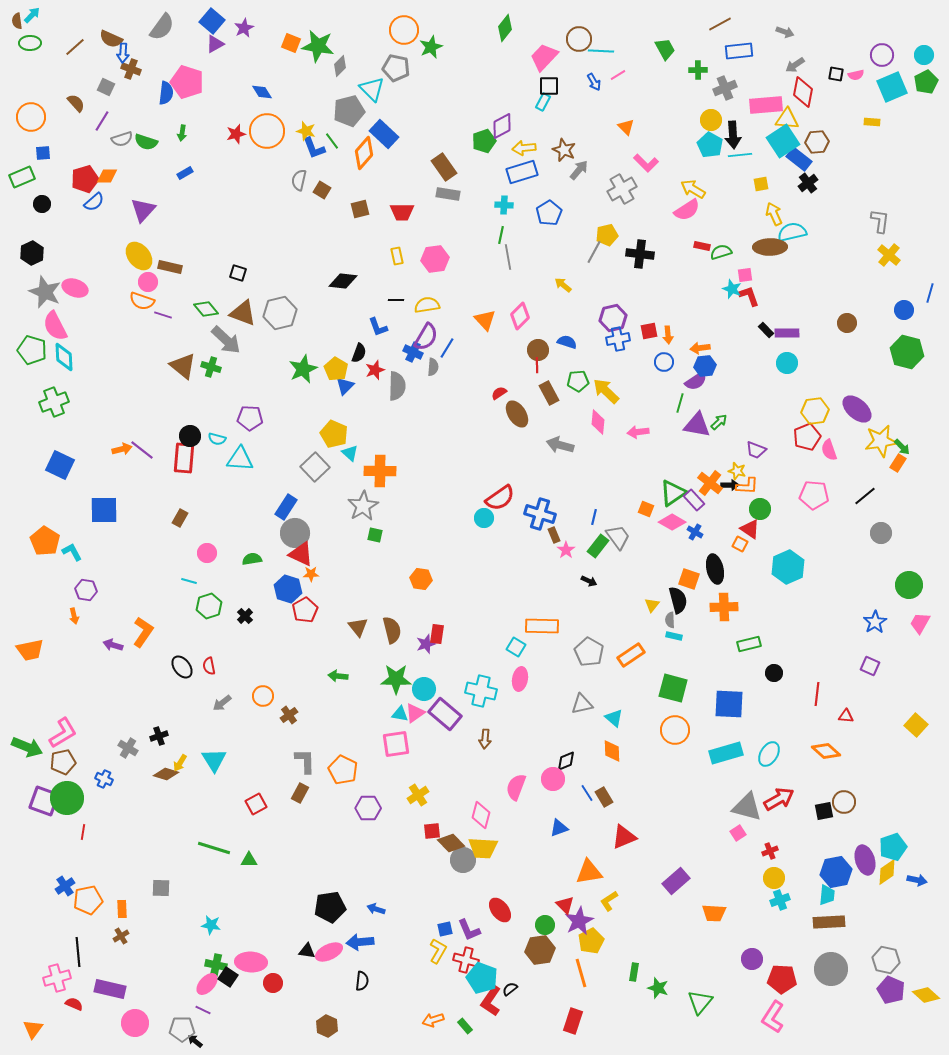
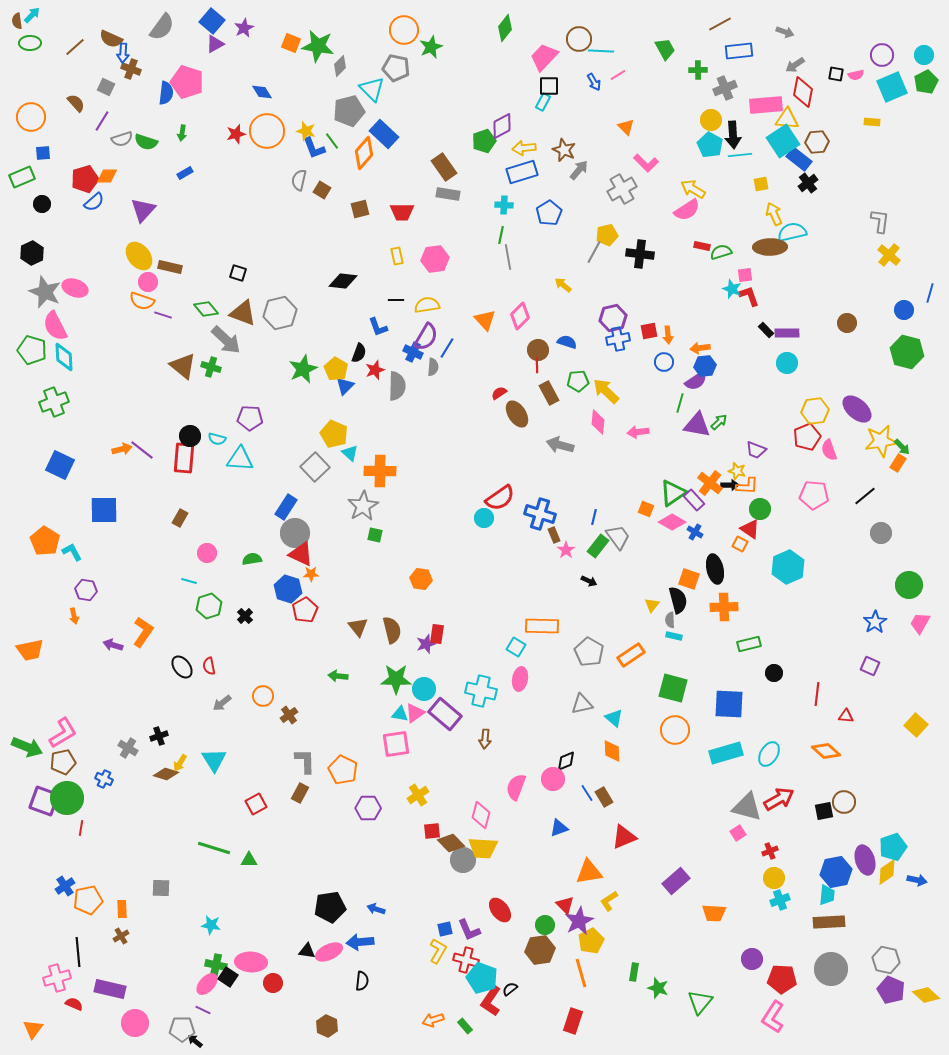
red line at (83, 832): moved 2 px left, 4 px up
